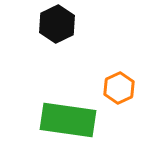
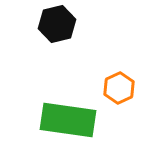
black hexagon: rotated 12 degrees clockwise
